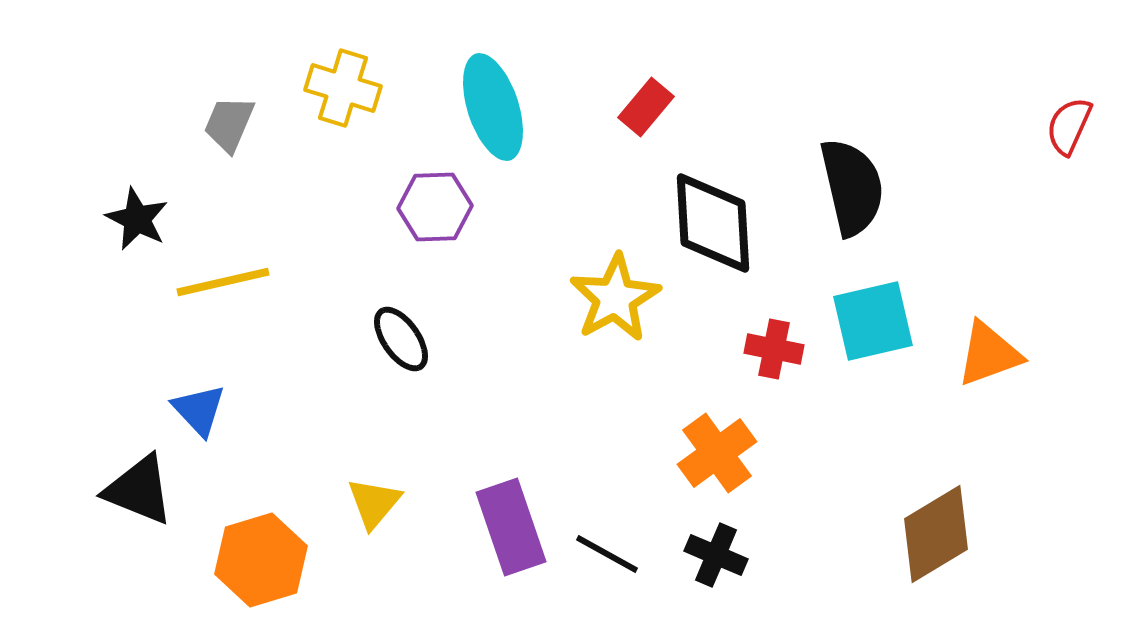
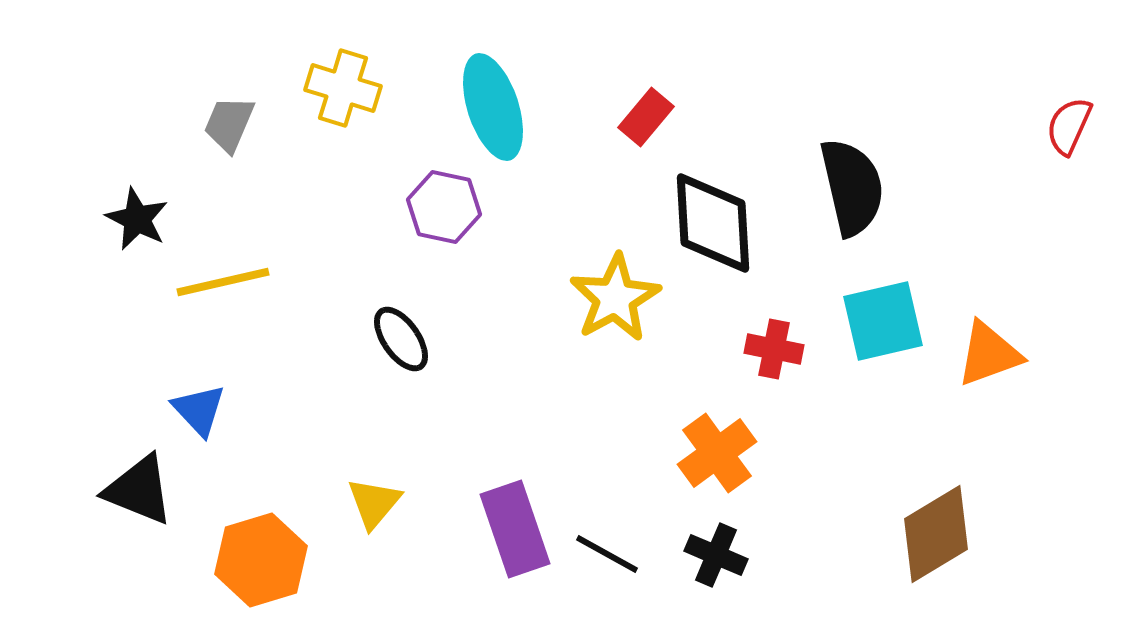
red rectangle: moved 10 px down
purple hexagon: moved 9 px right; rotated 14 degrees clockwise
cyan square: moved 10 px right
purple rectangle: moved 4 px right, 2 px down
